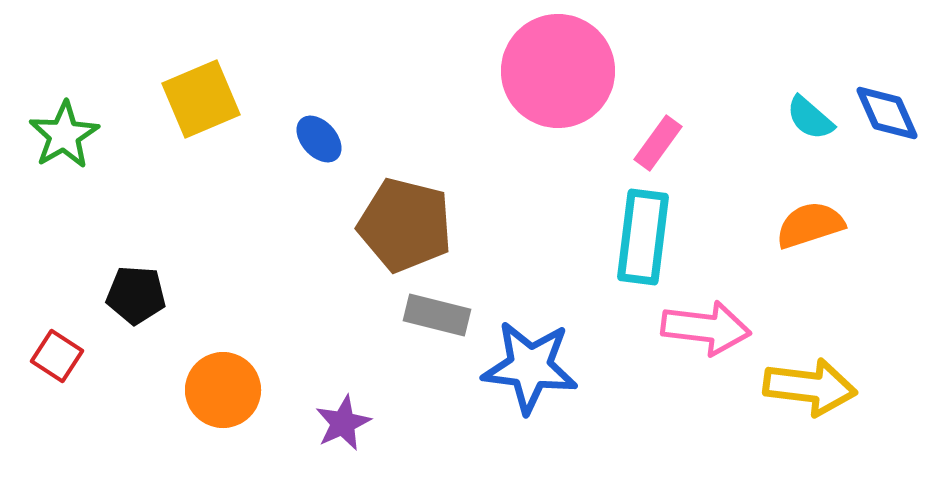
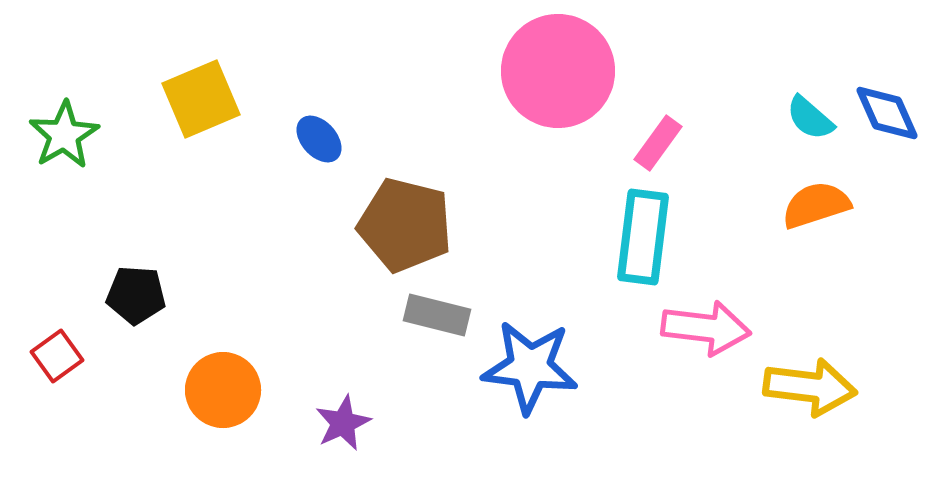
orange semicircle: moved 6 px right, 20 px up
red square: rotated 21 degrees clockwise
